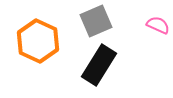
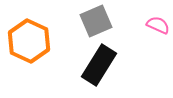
orange hexagon: moved 9 px left
